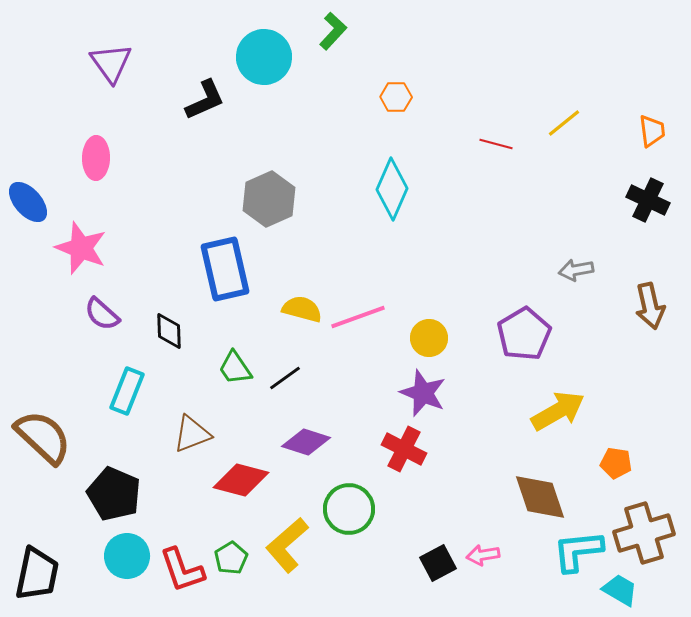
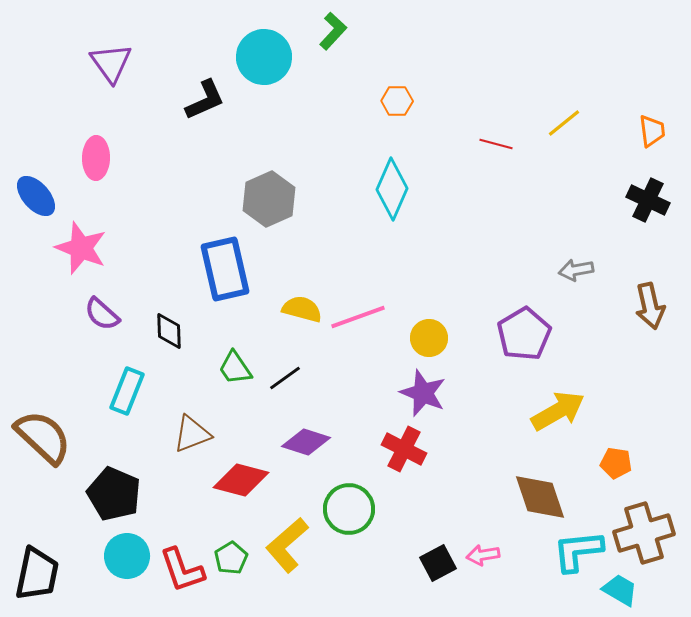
orange hexagon at (396, 97): moved 1 px right, 4 px down
blue ellipse at (28, 202): moved 8 px right, 6 px up
